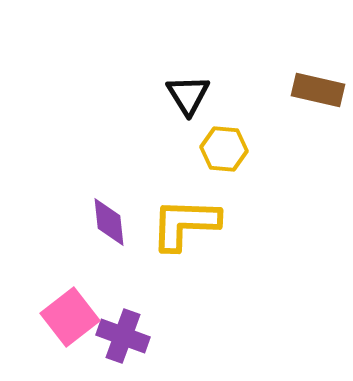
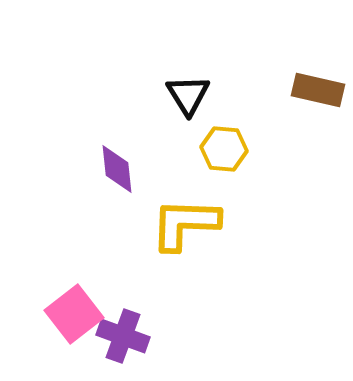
purple diamond: moved 8 px right, 53 px up
pink square: moved 4 px right, 3 px up
